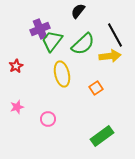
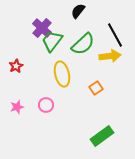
purple cross: moved 2 px right, 1 px up; rotated 24 degrees counterclockwise
pink circle: moved 2 px left, 14 px up
